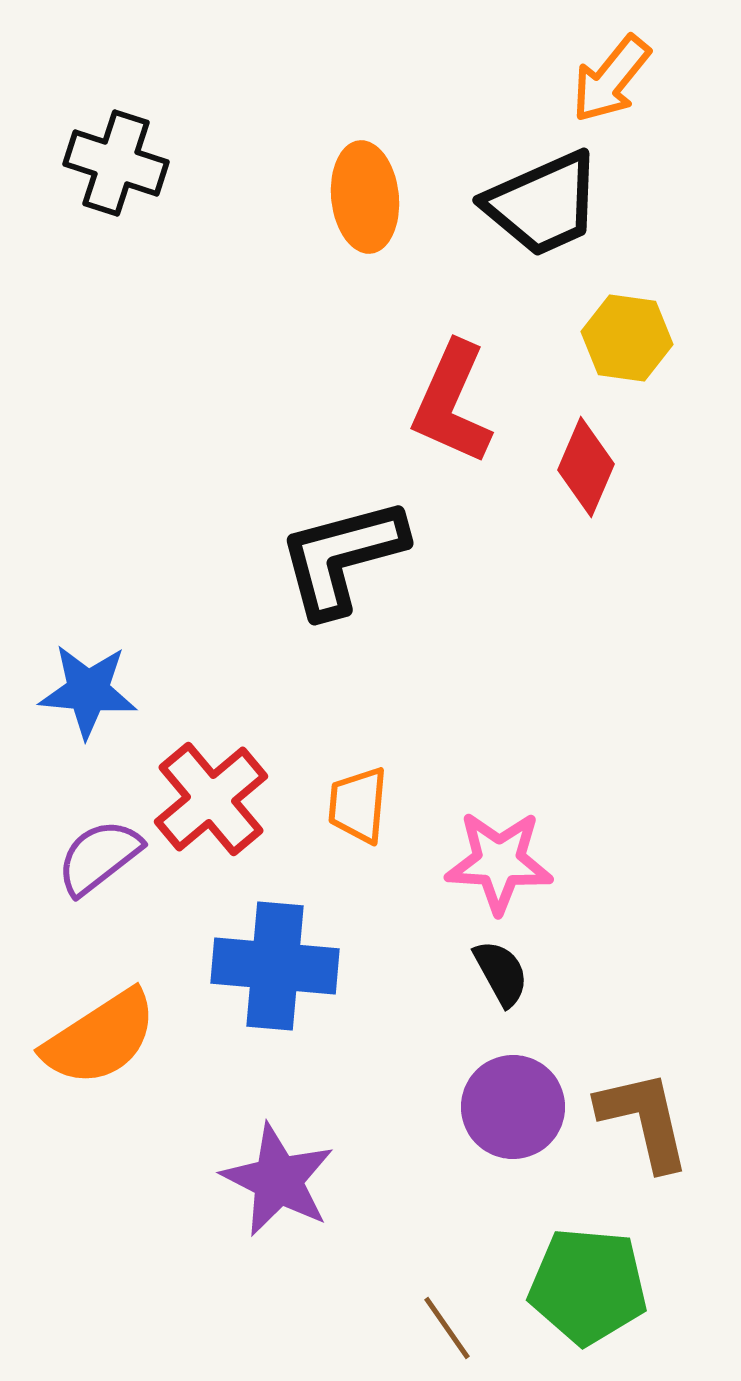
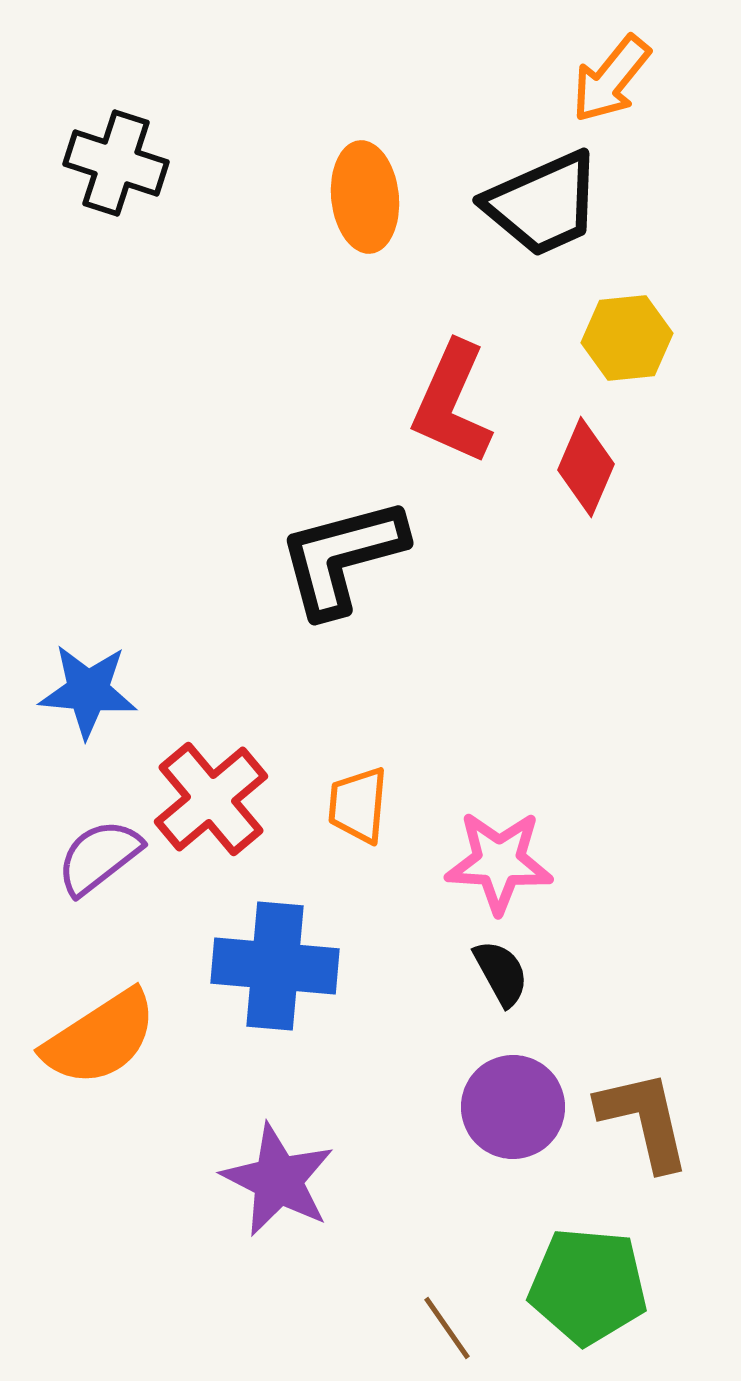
yellow hexagon: rotated 14 degrees counterclockwise
